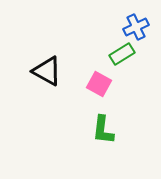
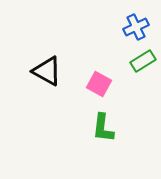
green rectangle: moved 21 px right, 7 px down
green L-shape: moved 2 px up
